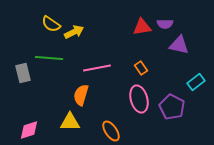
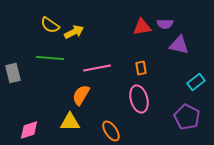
yellow semicircle: moved 1 px left, 1 px down
green line: moved 1 px right
orange rectangle: rotated 24 degrees clockwise
gray rectangle: moved 10 px left
orange semicircle: rotated 15 degrees clockwise
purple pentagon: moved 15 px right, 10 px down
